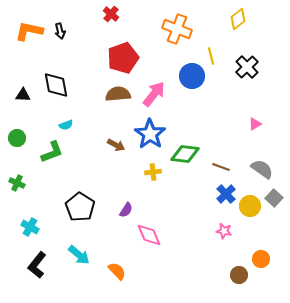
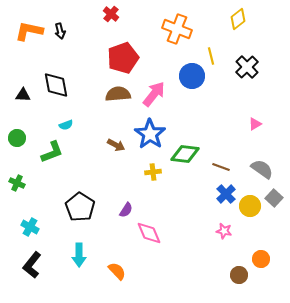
pink diamond: moved 2 px up
cyan arrow: rotated 50 degrees clockwise
black L-shape: moved 5 px left
